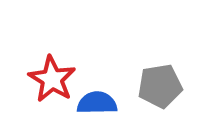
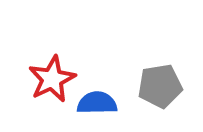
red star: rotated 15 degrees clockwise
